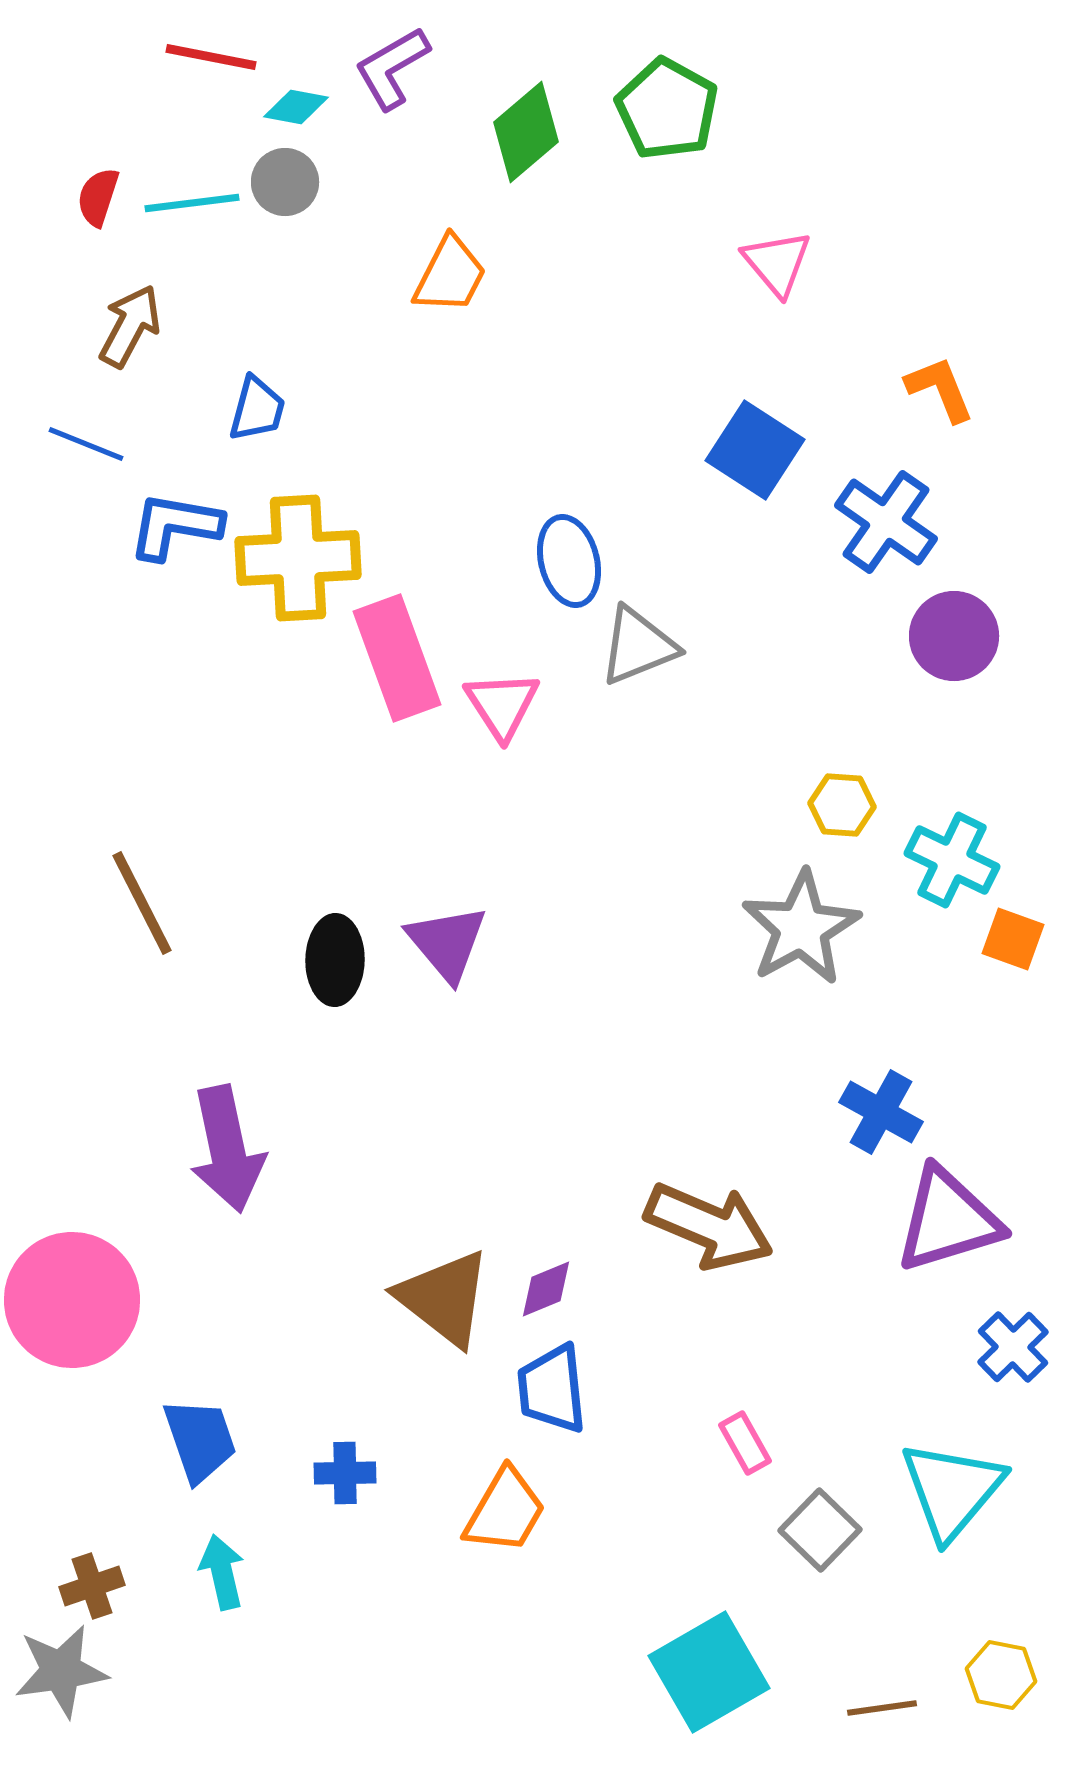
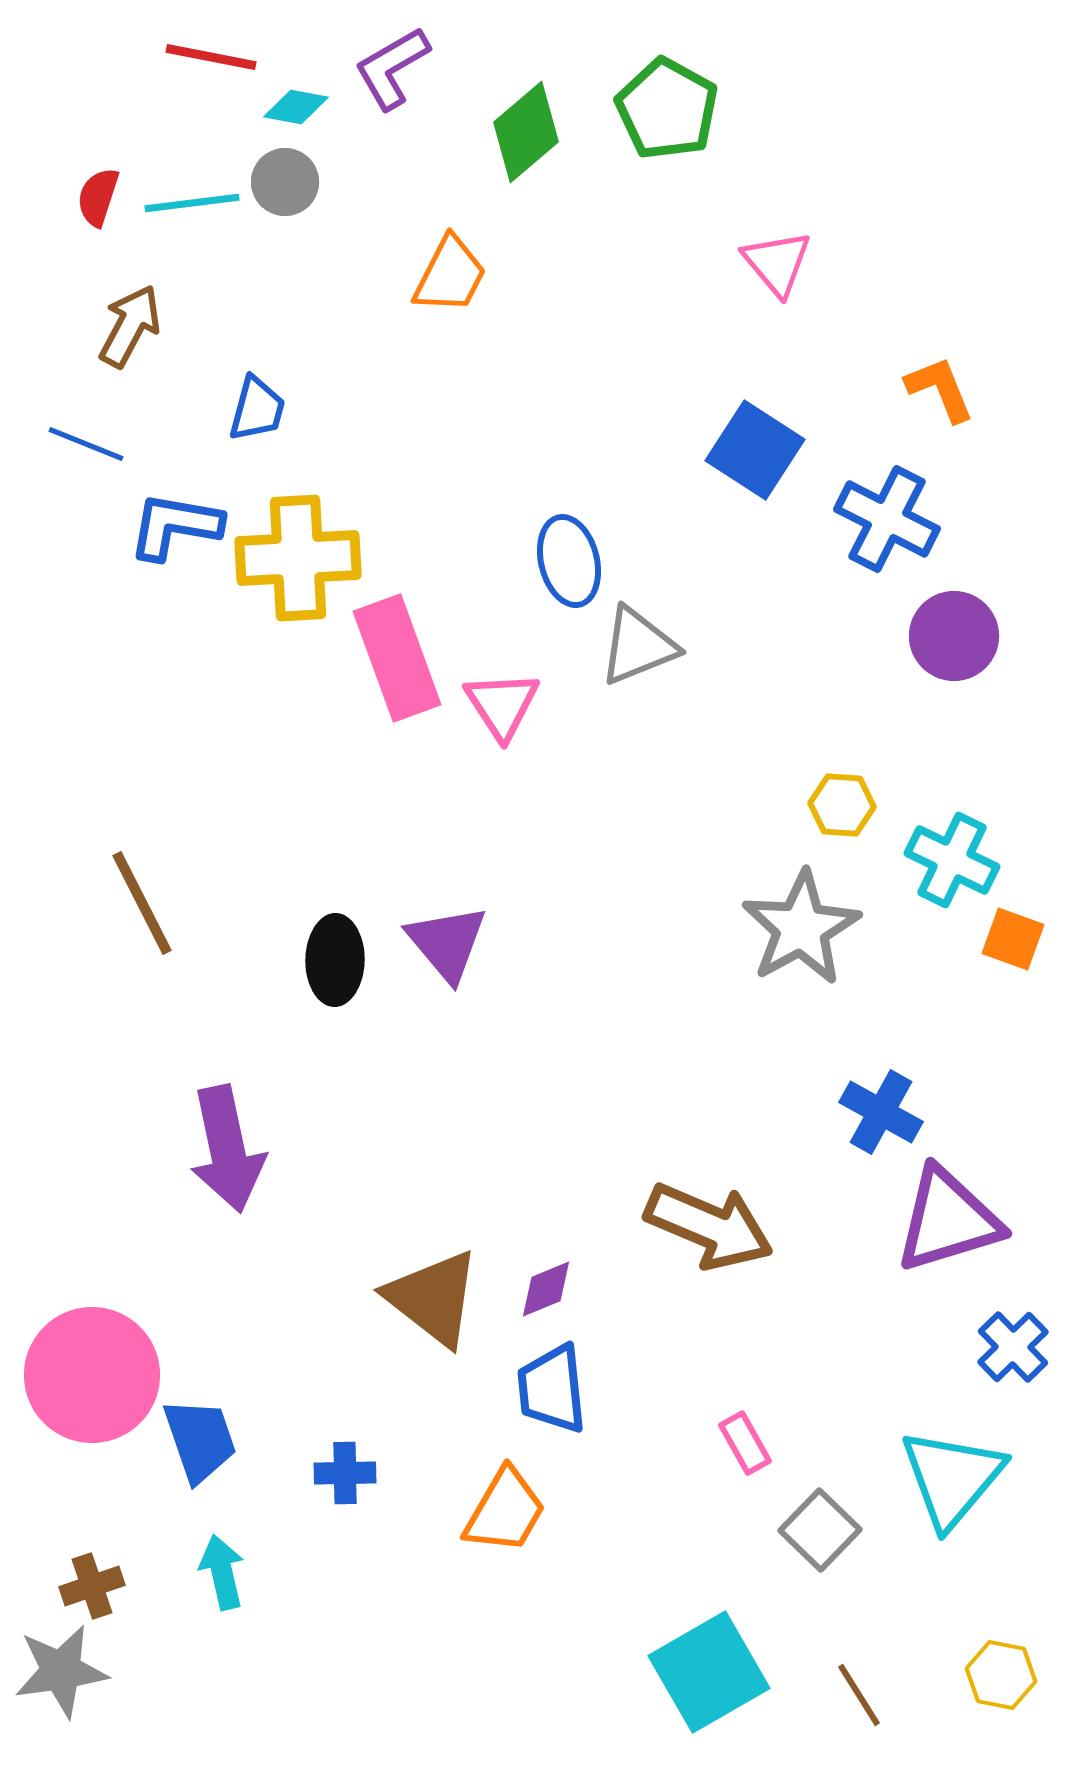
blue cross at (886, 522): moved 1 px right, 3 px up; rotated 8 degrees counterclockwise
brown triangle at (444, 1298): moved 11 px left
pink circle at (72, 1300): moved 20 px right, 75 px down
cyan triangle at (952, 1490): moved 12 px up
brown line at (882, 1708): moved 23 px left, 13 px up; rotated 66 degrees clockwise
